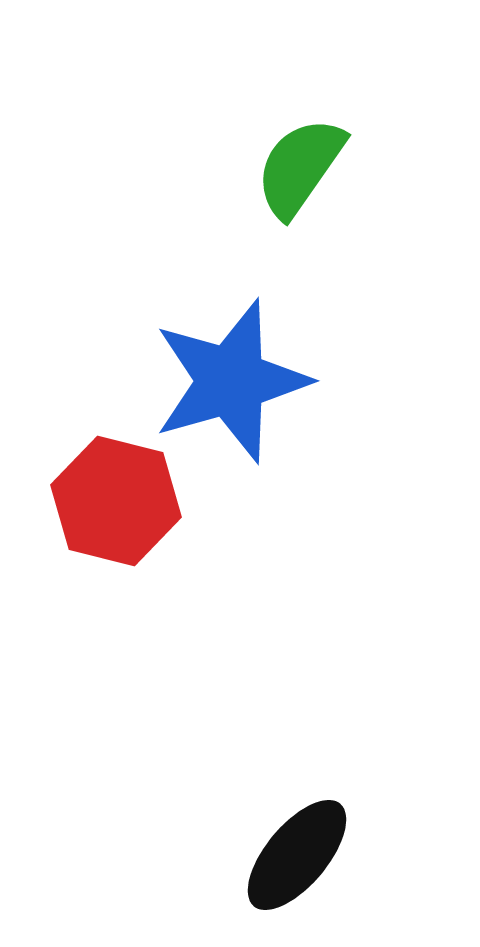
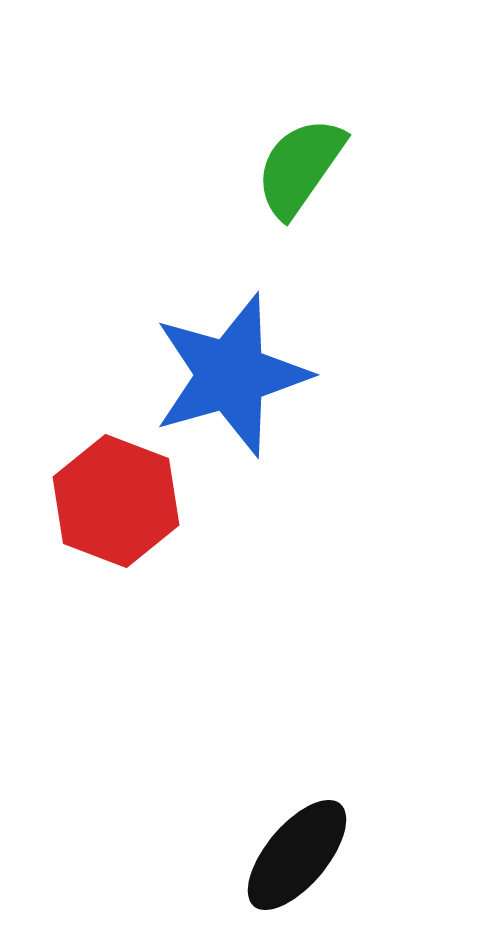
blue star: moved 6 px up
red hexagon: rotated 7 degrees clockwise
